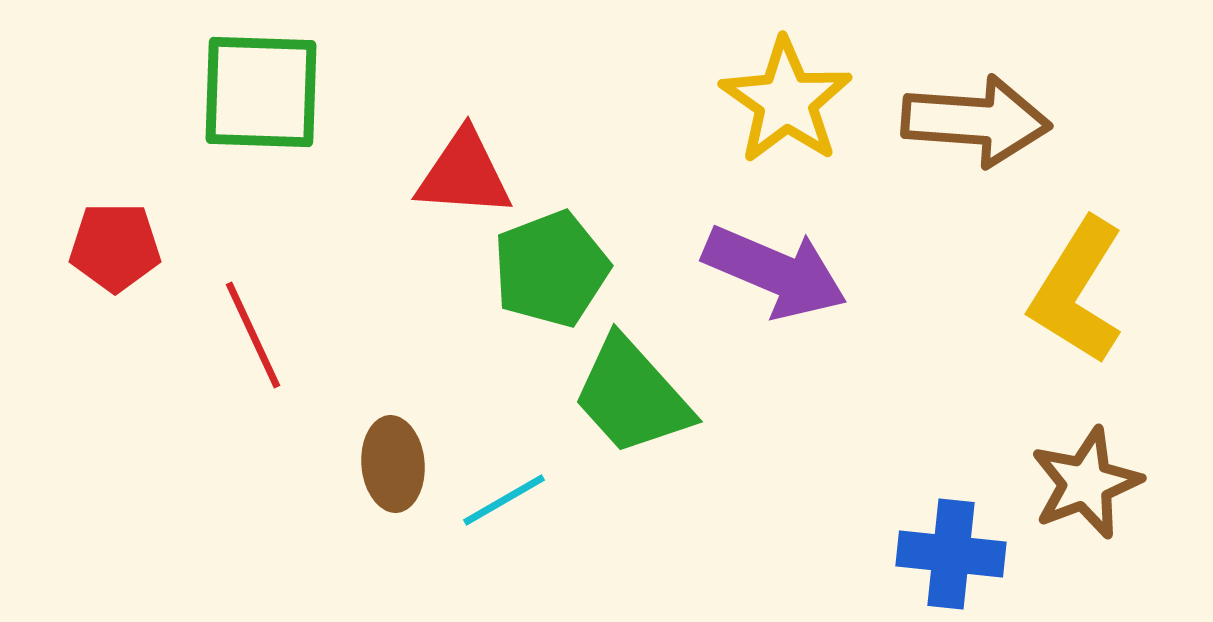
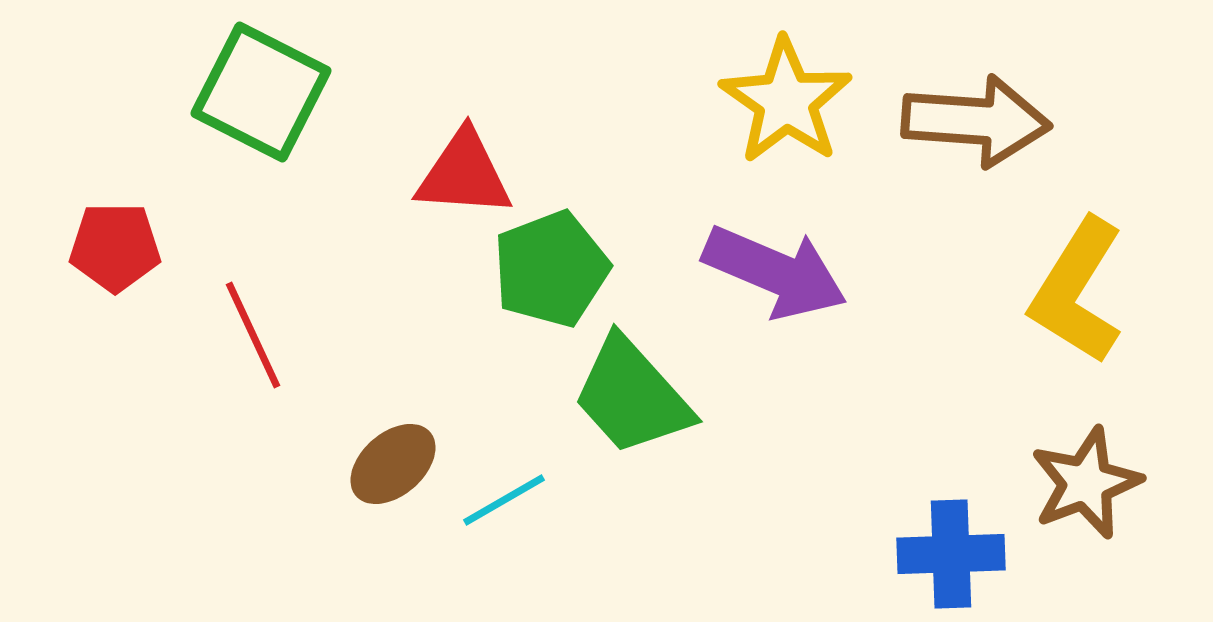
green square: rotated 25 degrees clockwise
brown ellipse: rotated 54 degrees clockwise
blue cross: rotated 8 degrees counterclockwise
